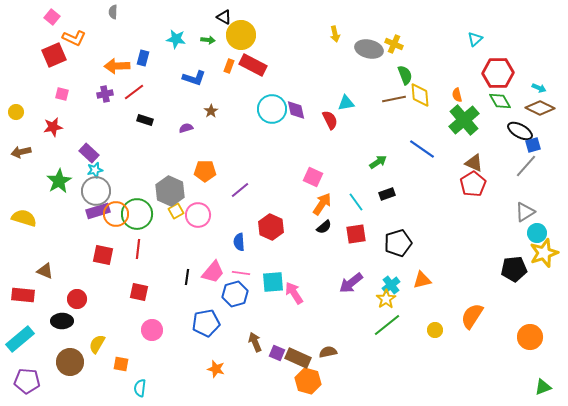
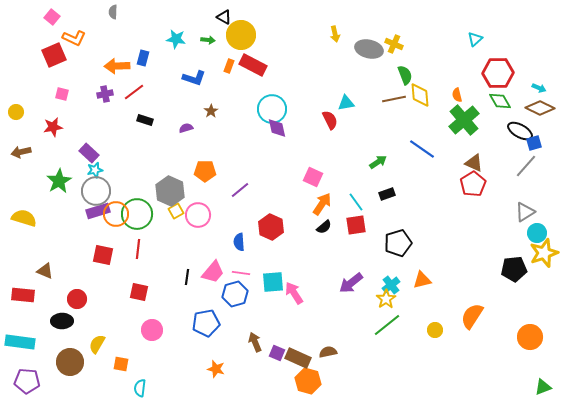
purple diamond at (296, 110): moved 19 px left, 18 px down
blue square at (533, 145): moved 1 px right, 2 px up
red square at (356, 234): moved 9 px up
cyan rectangle at (20, 339): moved 3 px down; rotated 48 degrees clockwise
